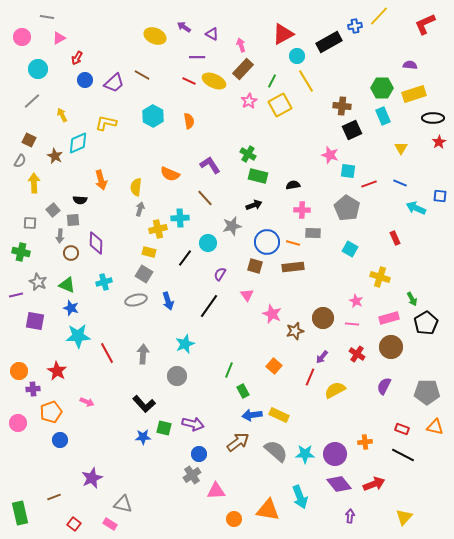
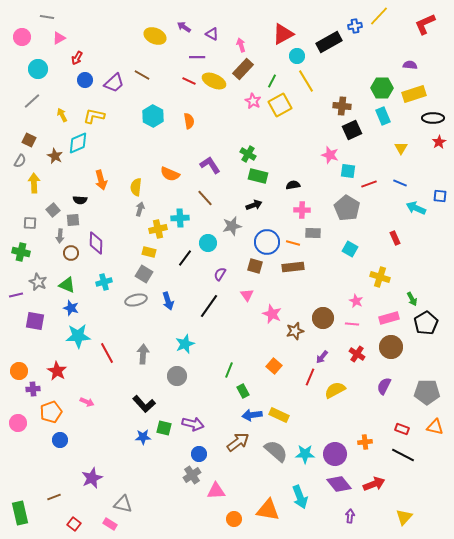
pink star at (249, 101): moved 4 px right; rotated 14 degrees counterclockwise
yellow L-shape at (106, 123): moved 12 px left, 7 px up
